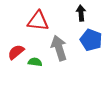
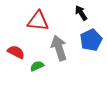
black arrow: rotated 28 degrees counterclockwise
blue pentagon: rotated 25 degrees clockwise
red semicircle: rotated 66 degrees clockwise
green semicircle: moved 2 px right, 4 px down; rotated 32 degrees counterclockwise
